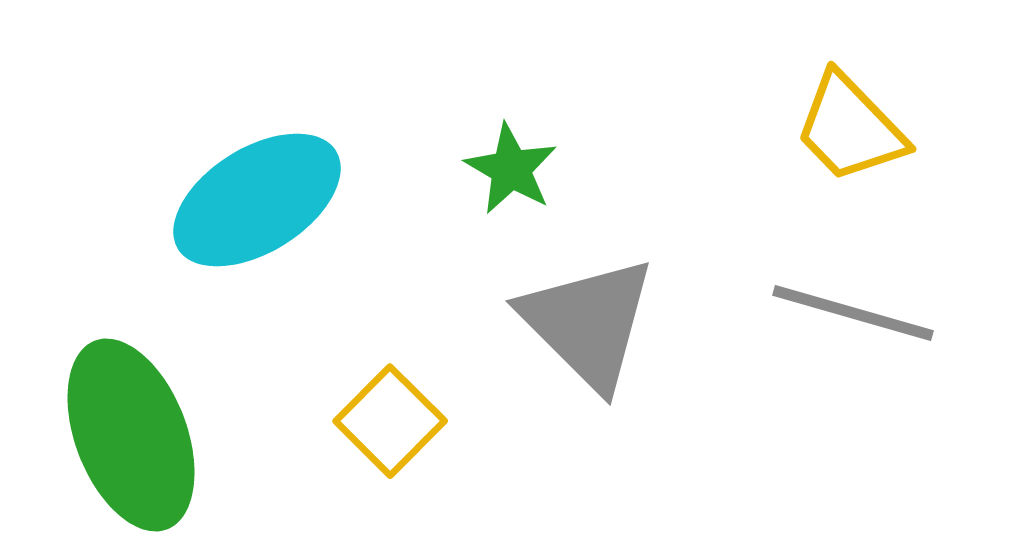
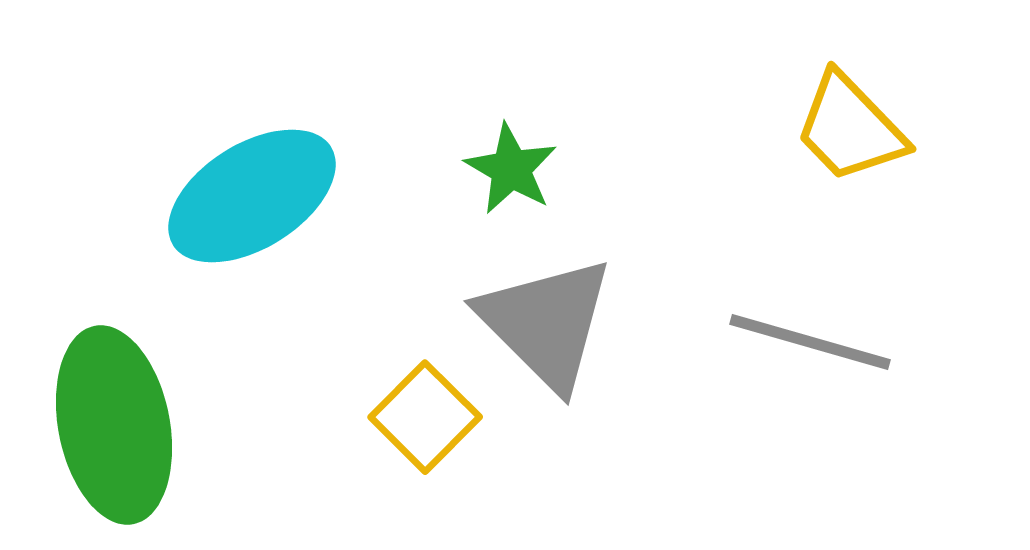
cyan ellipse: moved 5 px left, 4 px up
gray line: moved 43 px left, 29 px down
gray triangle: moved 42 px left
yellow square: moved 35 px right, 4 px up
green ellipse: moved 17 px left, 10 px up; rotated 10 degrees clockwise
